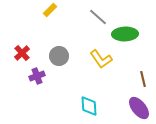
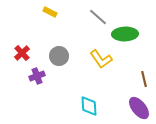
yellow rectangle: moved 2 px down; rotated 72 degrees clockwise
brown line: moved 1 px right
